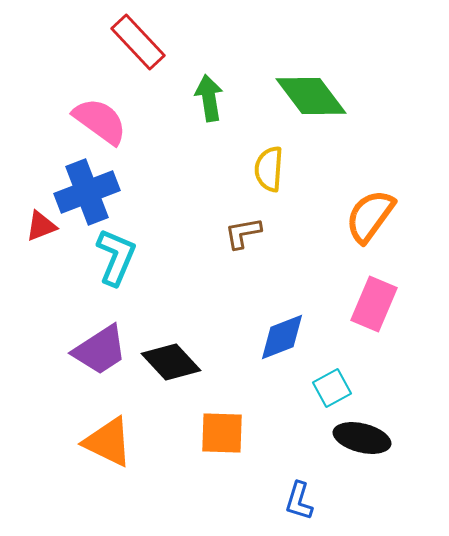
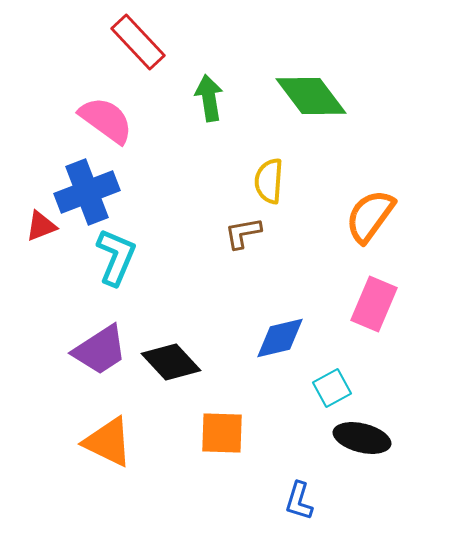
pink semicircle: moved 6 px right, 1 px up
yellow semicircle: moved 12 px down
blue diamond: moved 2 px left, 1 px down; rotated 8 degrees clockwise
